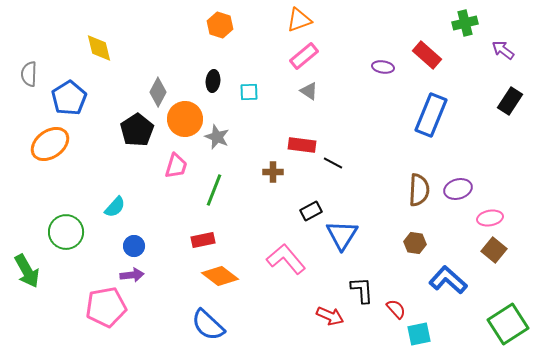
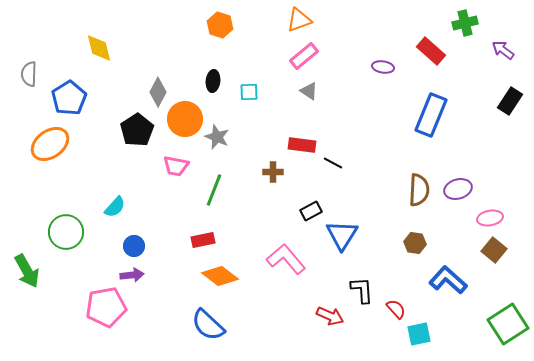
red rectangle at (427, 55): moved 4 px right, 4 px up
pink trapezoid at (176, 166): rotated 84 degrees clockwise
